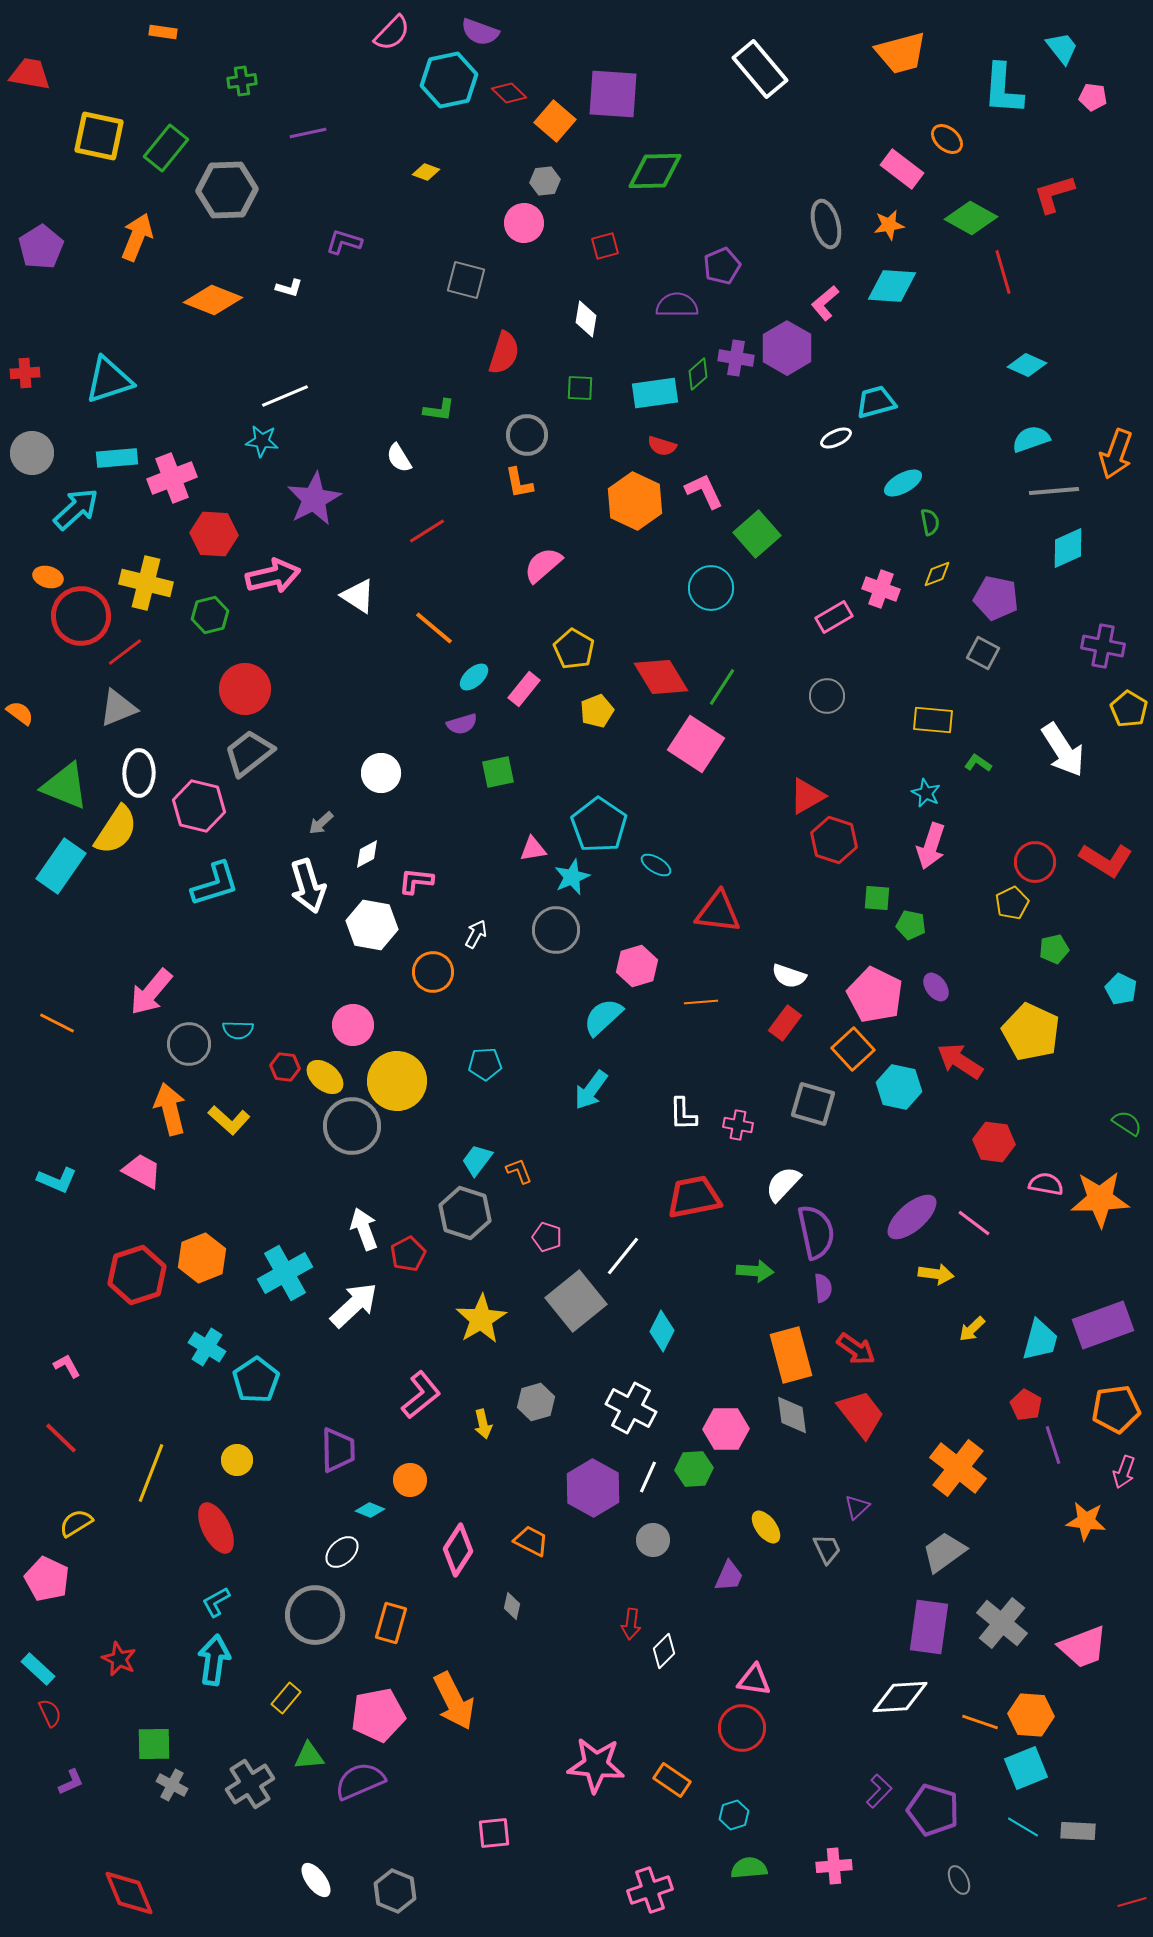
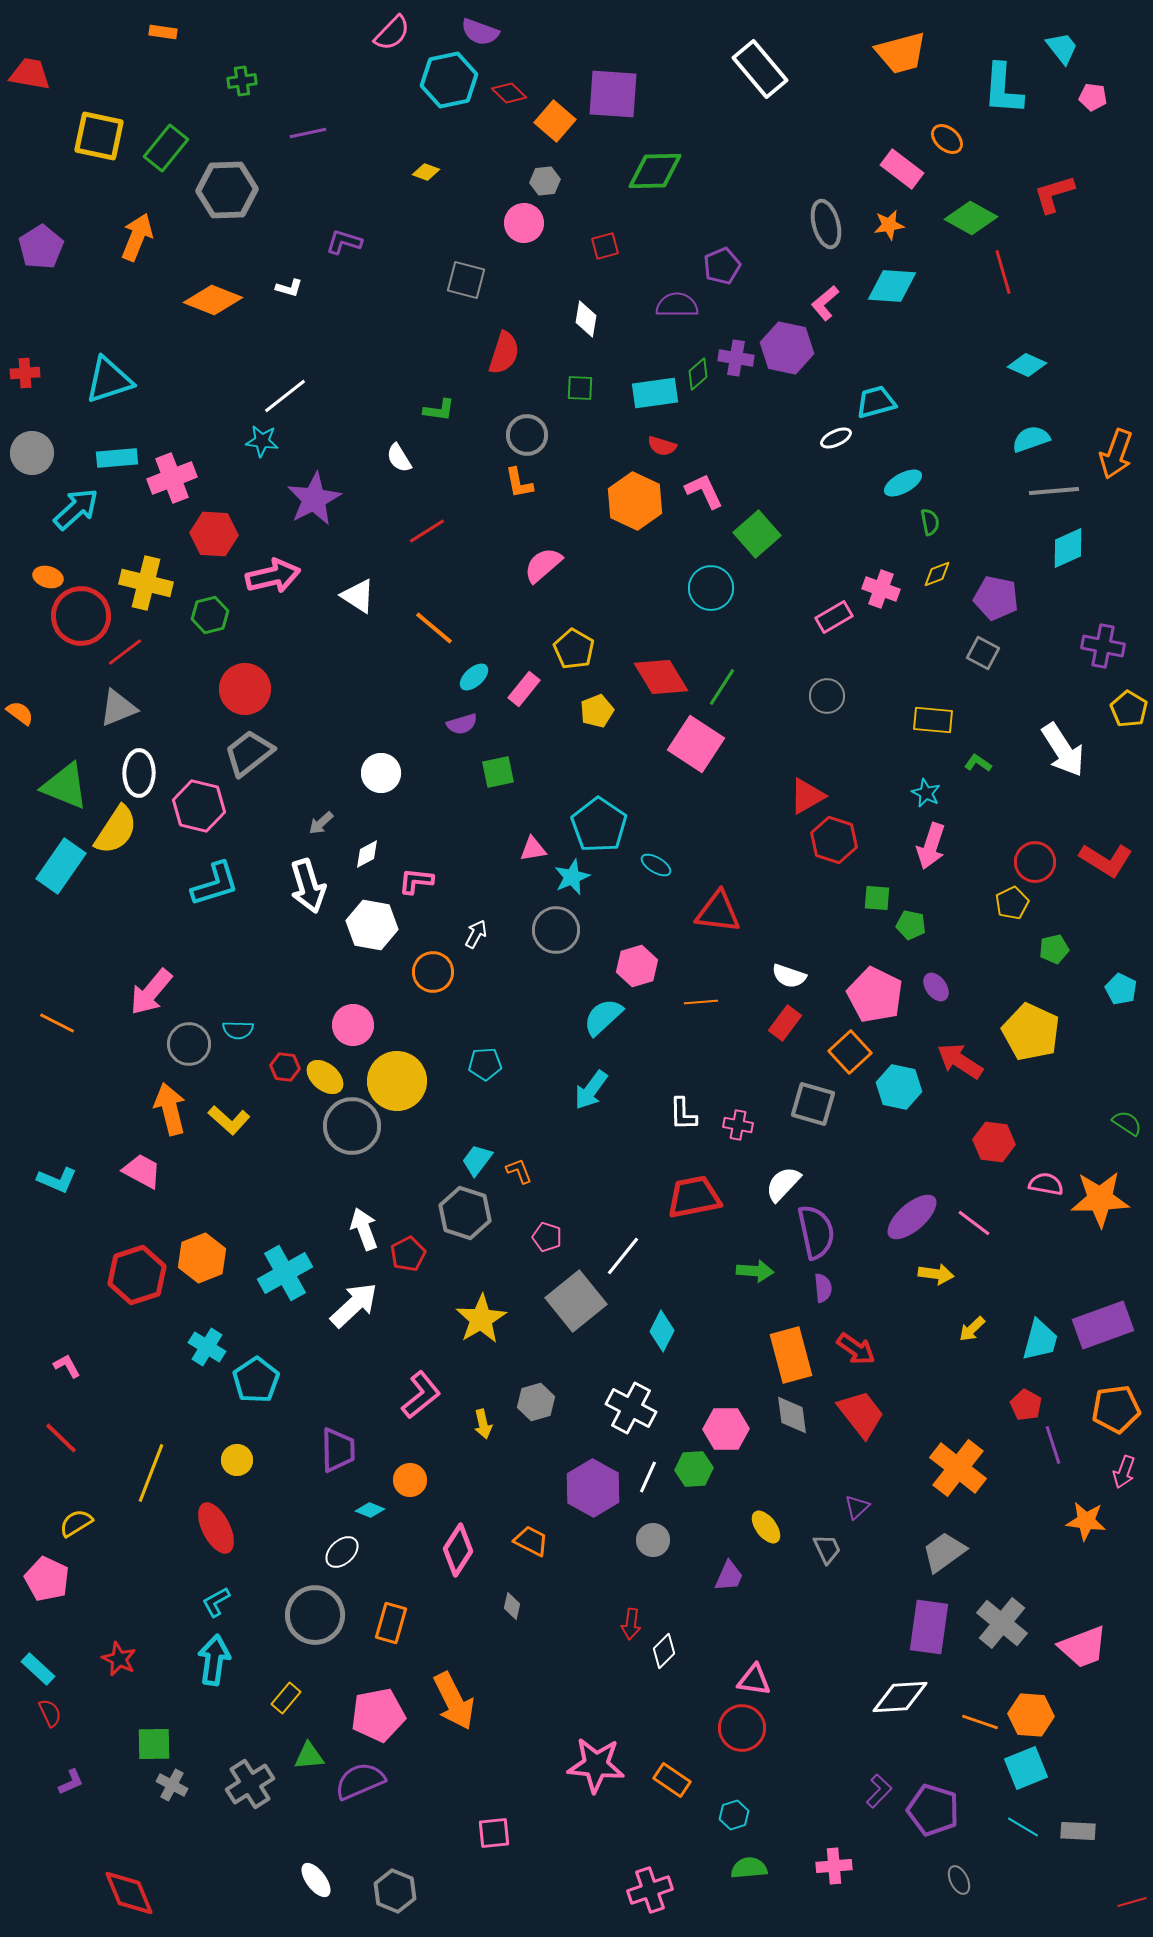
purple hexagon at (787, 348): rotated 18 degrees counterclockwise
white line at (285, 396): rotated 15 degrees counterclockwise
orange square at (853, 1049): moved 3 px left, 3 px down
